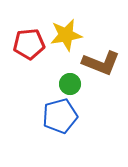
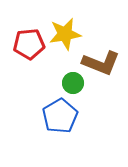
yellow star: moved 1 px left, 1 px up
green circle: moved 3 px right, 1 px up
blue pentagon: rotated 16 degrees counterclockwise
